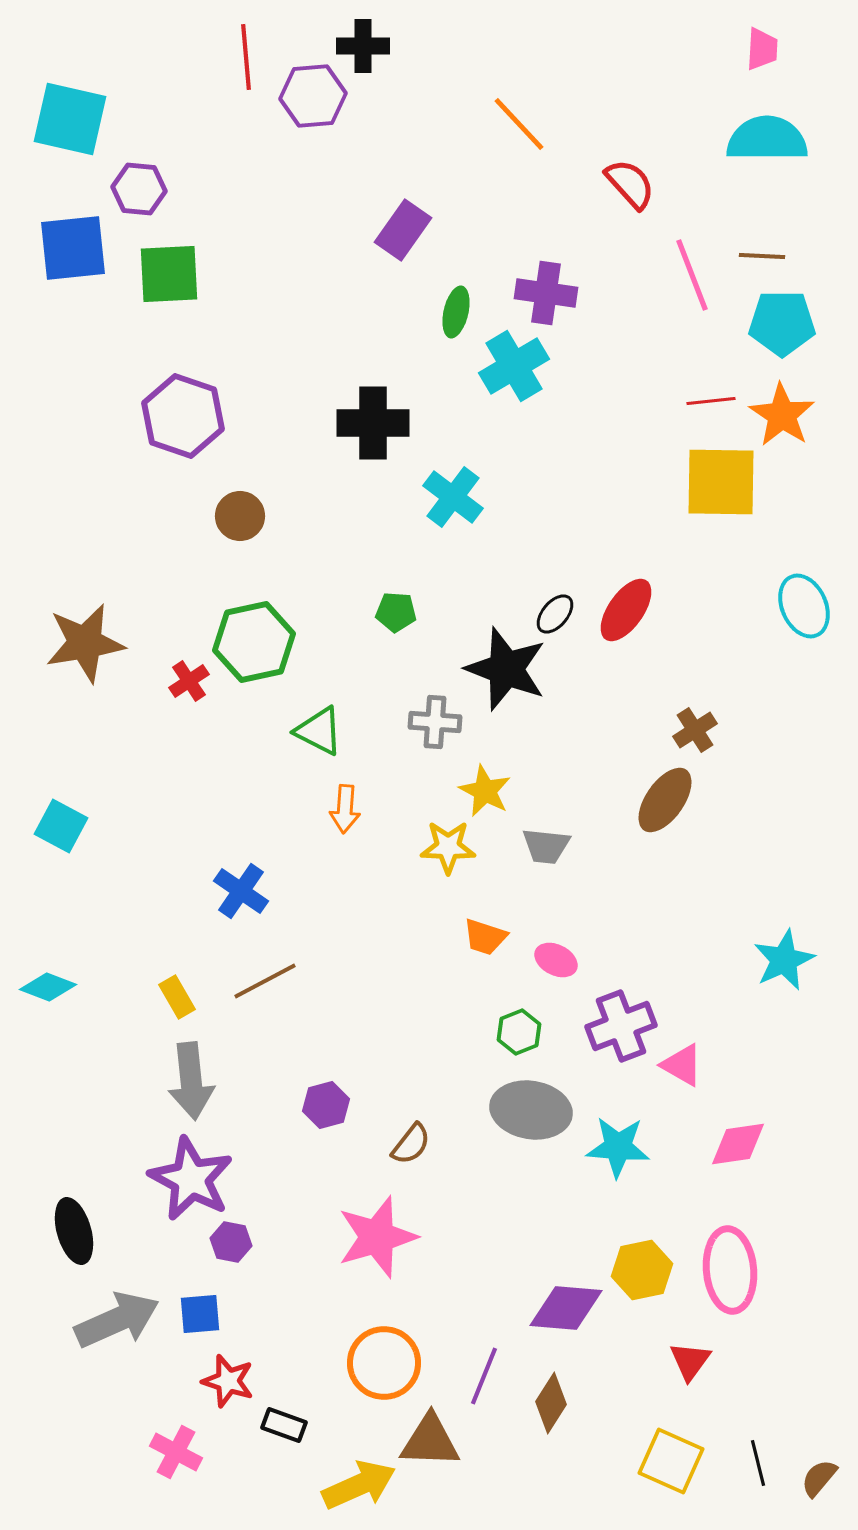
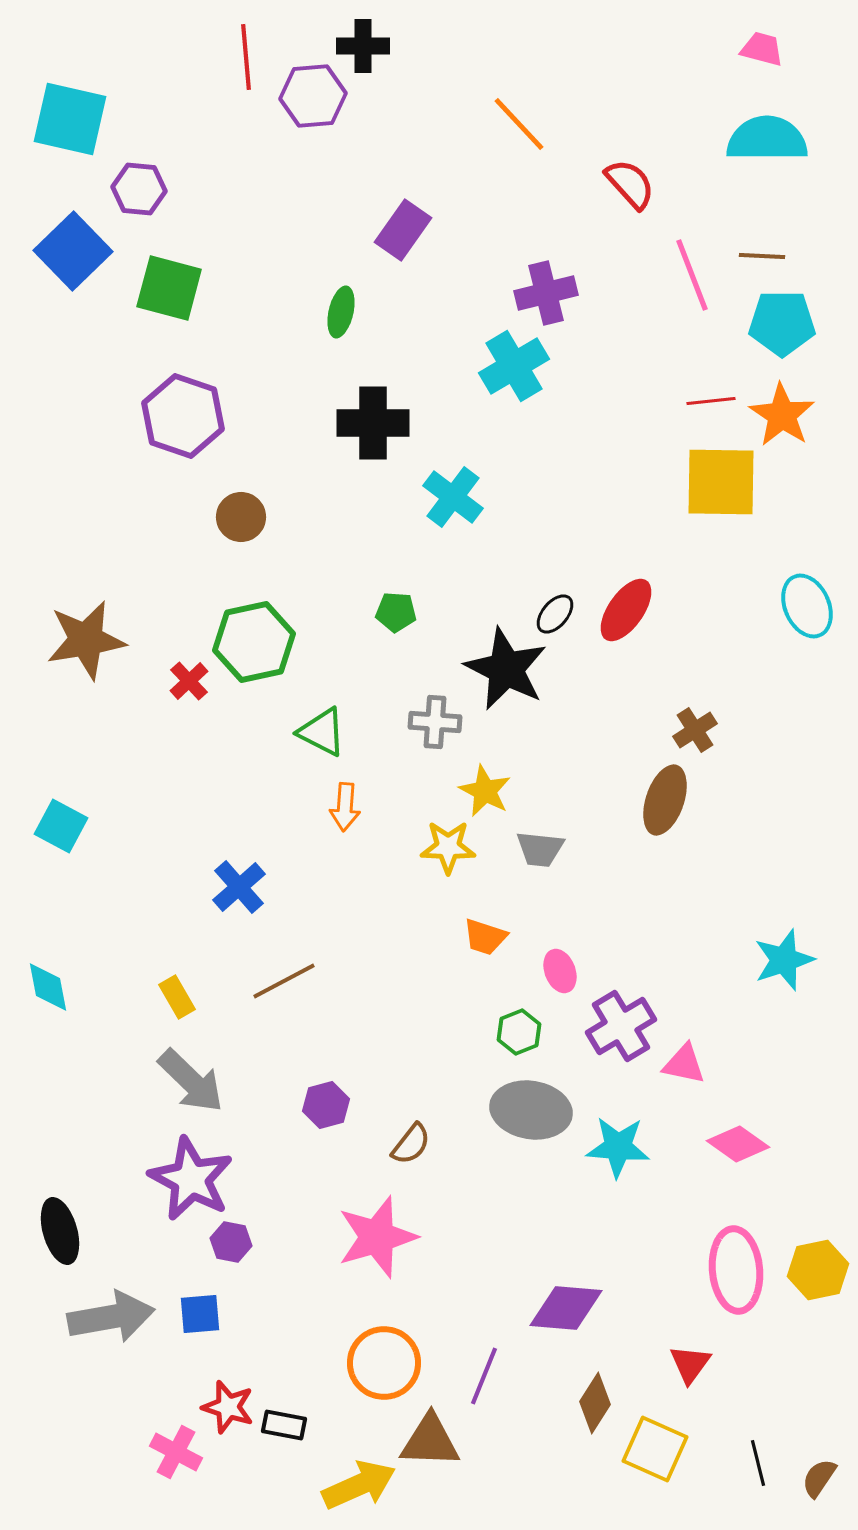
pink trapezoid at (762, 49): rotated 78 degrees counterclockwise
blue square at (73, 248): moved 3 px down; rotated 38 degrees counterclockwise
green square at (169, 274): moved 14 px down; rotated 18 degrees clockwise
purple cross at (546, 293): rotated 22 degrees counterclockwise
green ellipse at (456, 312): moved 115 px left
brown circle at (240, 516): moved 1 px right, 1 px down
cyan ellipse at (804, 606): moved 3 px right
brown star at (85, 643): moved 1 px right, 3 px up
black star at (506, 669): rotated 6 degrees clockwise
red cross at (189, 681): rotated 9 degrees counterclockwise
green triangle at (319, 731): moved 3 px right, 1 px down
brown ellipse at (665, 800): rotated 16 degrees counterclockwise
orange arrow at (345, 809): moved 2 px up
gray trapezoid at (546, 846): moved 6 px left, 3 px down
blue cross at (241, 891): moved 2 px left, 4 px up; rotated 14 degrees clockwise
pink ellipse at (556, 960): moved 4 px right, 11 px down; rotated 42 degrees clockwise
cyan star at (784, 960): rotated 6 degrees clockwise
brown line at (265, 981): moved 19 px right
cyan diamond at (48, 987): rotated 58 degrees clockwise
purple cross at (621, 1026): rotated 10 degrees counterclockwise
pink triangle at (682, 1065): moved 2 px right, 1 px up; rotated 18 degrees counterclockwise
gray arrow at (191, 1081): rotated 40 degrees counterclockwise
pink diamond at (738, 1144): rotated 44 degrees clockwise
black ellipse at (74, 1231): moved 14 px left
yellow hexagon at (642, 1270): moved 176 px right
pink ellipse at (730, 1270): moved 6 px right
gray arrow at (117, 1320): moved 6 px left, 3 px up; rotated 14 degrees clockwise
red triangle at (690, 1361): moved 3 px down
red star at (228, 1381): moved 26 px down
brown diamond at (551, 1403): moved 44 px right
black rectangle at (284, 1425): rotated 9 degrees counterclockwise
yellow square at (671, 1461): moved 16 px left, 12 px up
brown semicircle at (819, 1478): rotated 6 degrees counterclockwise
